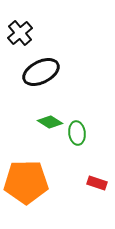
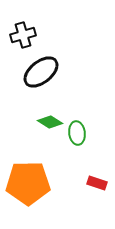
black cross: moved 3 px right, 2 px down; rotated 25 degrees clockwise
black ellipse: rotated 12 degrees counterclockwise
orange pentagon: moved 2 px right, 1 px down
